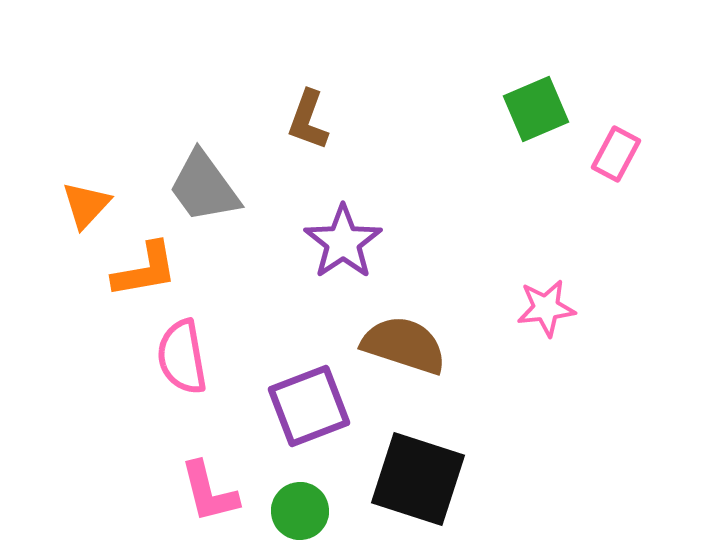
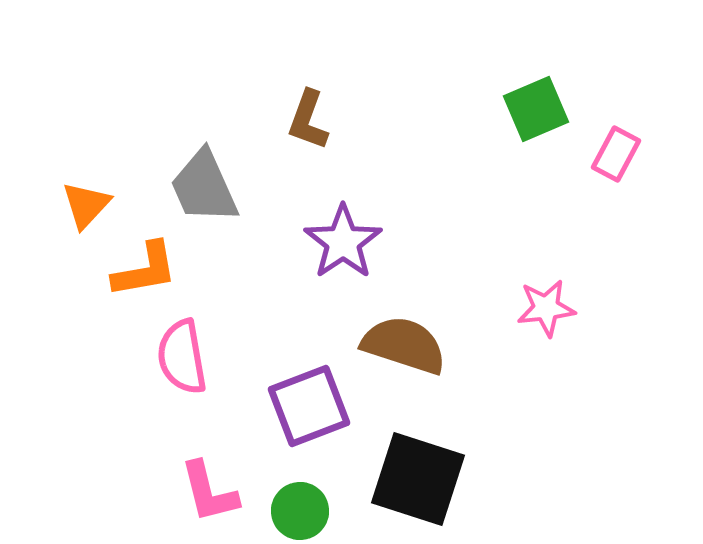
gray trapezoid: rotated 12 degrees clockwise
